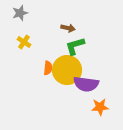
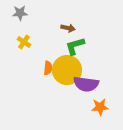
gray star: rotated 14 degrees clockwise
